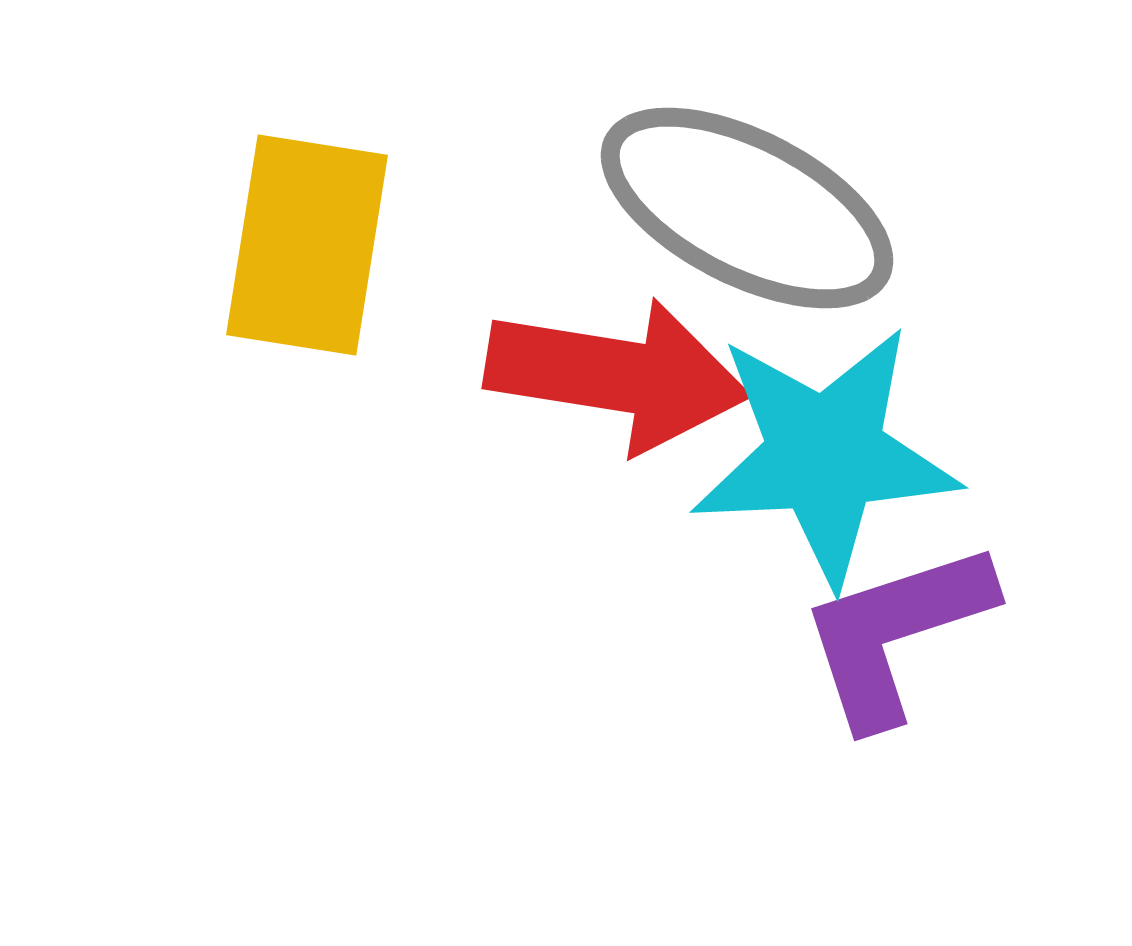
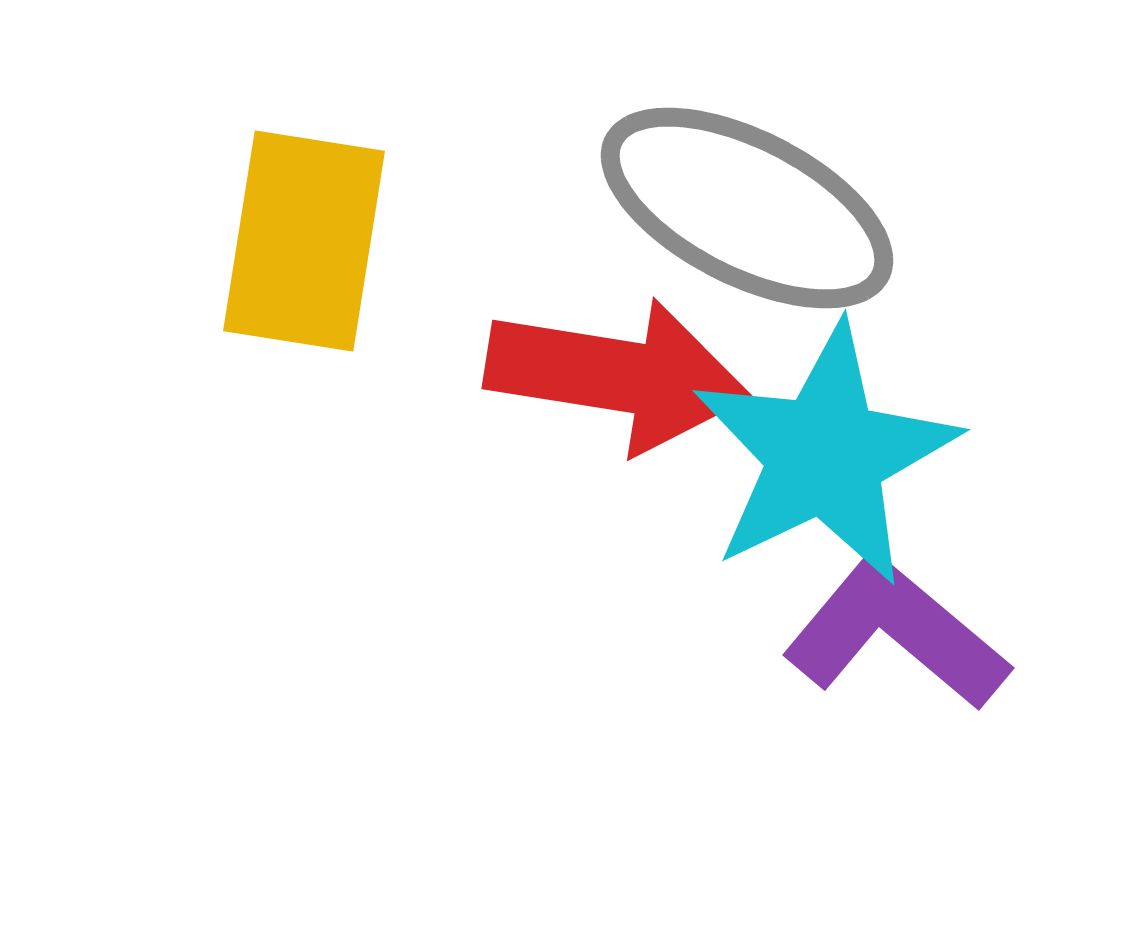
yellow rectangle: moved 3 px left, 4 px up
cyan star: rotated 23 degrees counterclockwise
purple L-shape: rotated 58 degrees clockwise
